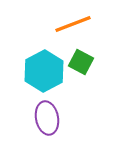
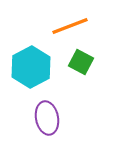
orange line: moved 3 px left, 2 px down
cyan hexagon: moved 13 px left, 4 px up
